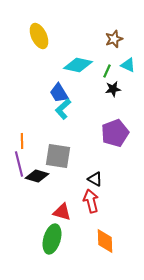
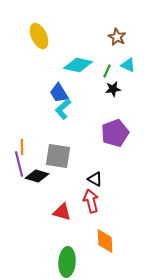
brown star: moved 3 px right, 2 px up; rotated 24 degrees counterclockwise
orange line: moved 6 px down
green ellipse: moved 15 px right, 23 px down; rotated 12 degrees counterclockwise
